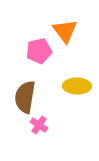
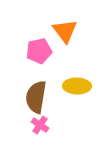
brown semicircle: moved 11 px right
pink cross: moved 1 px right
